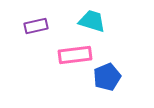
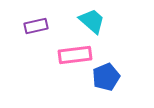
cyan trapezoid: rotated 24 degrees clockwise
blue pentagon: moved 1 px left
